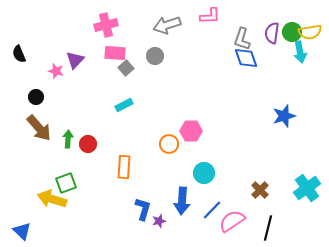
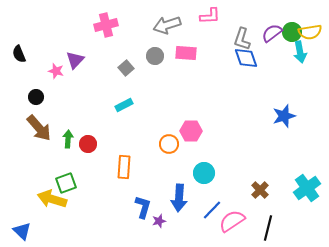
purple semicircle: rotated 45 degrees clockwise
pink rectangle: moved 71 px right
blue arrow: moved 3 px left, 3 px up
blue L-shape: moved 2 px up
